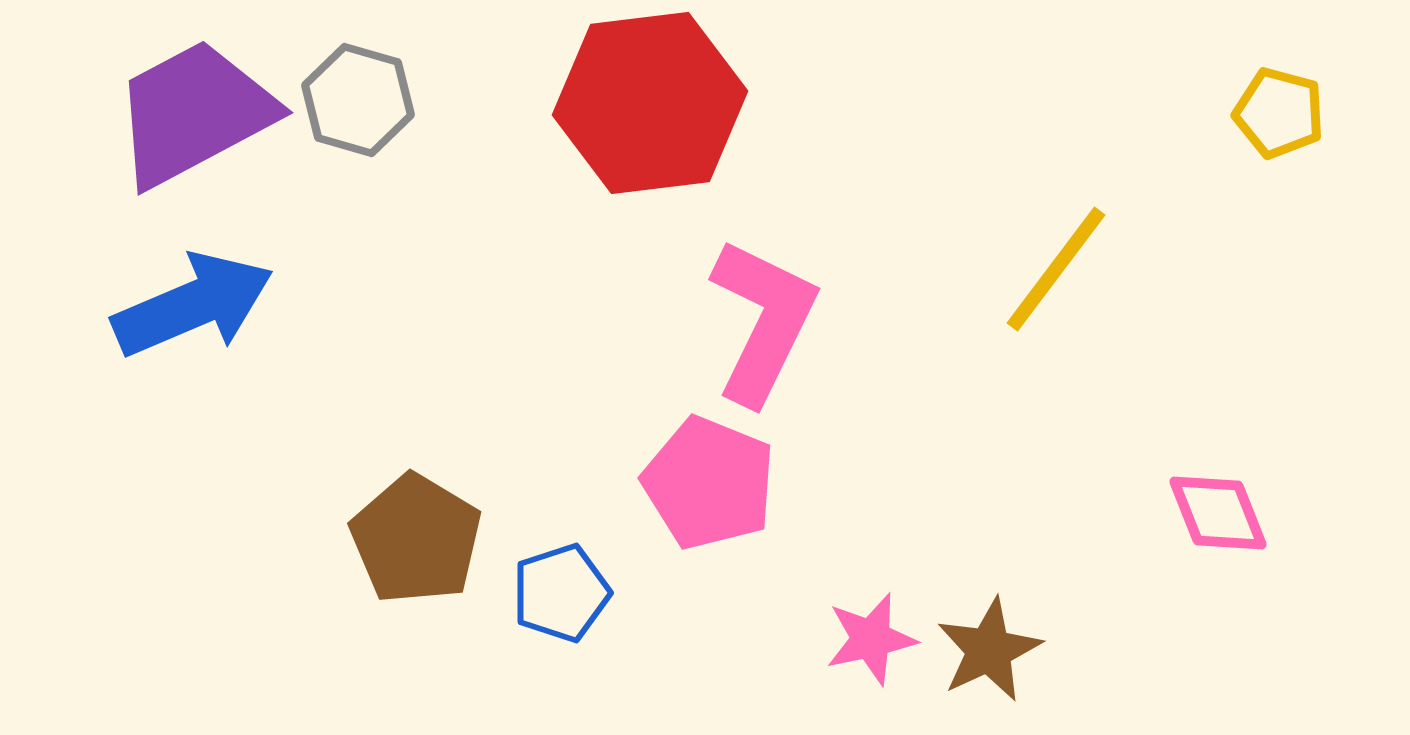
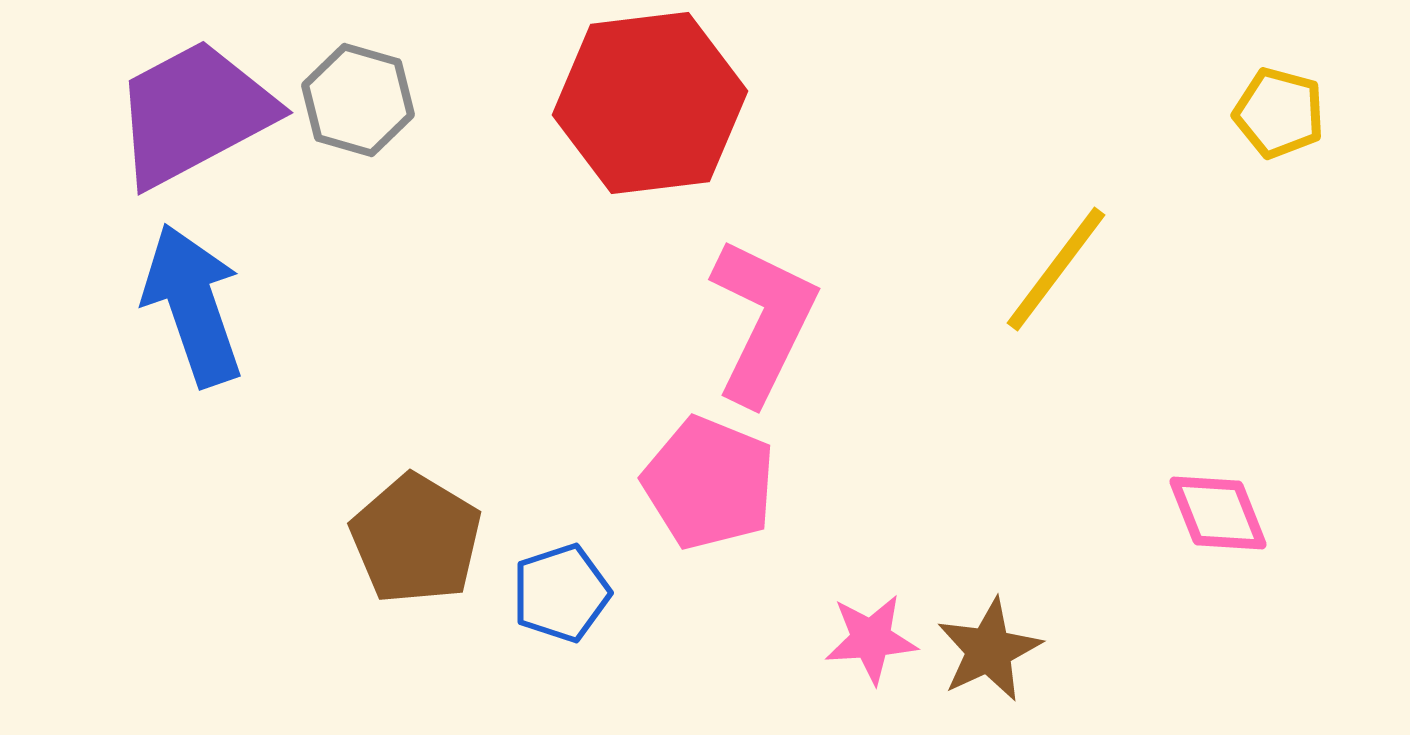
blue arrow: rotated 86 degrees counterclockwise
pink star: rotated 8 degrees clockwise
